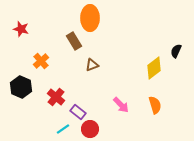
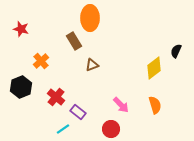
black hexagon: rotated 15 degrees clockwise
red circle: moved 21 px right
